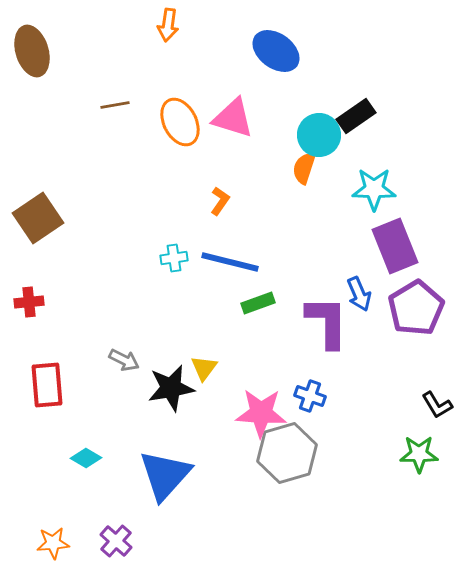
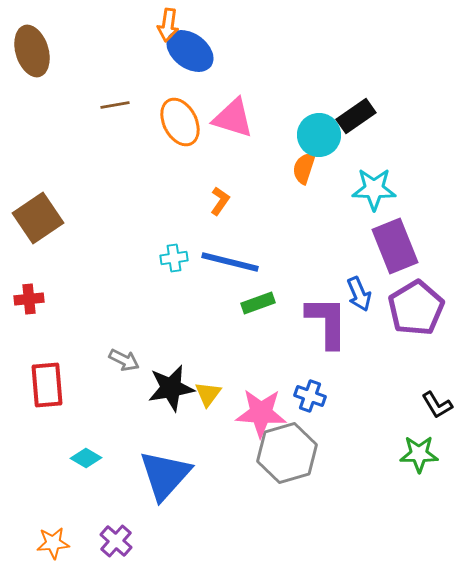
blue ellipse: moved 86 px left
red cross: moved 3 px up
yellow triangle: moved 4 px right, 26 px down
